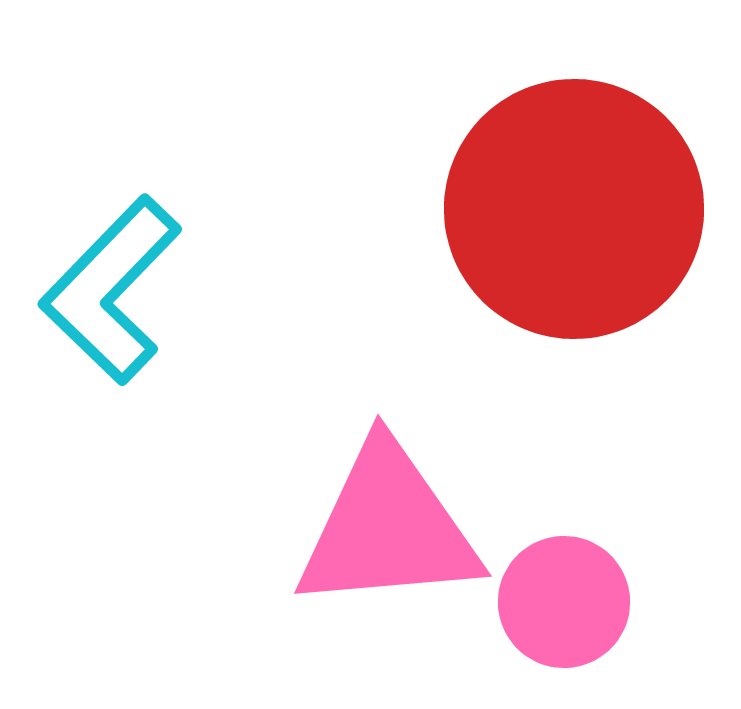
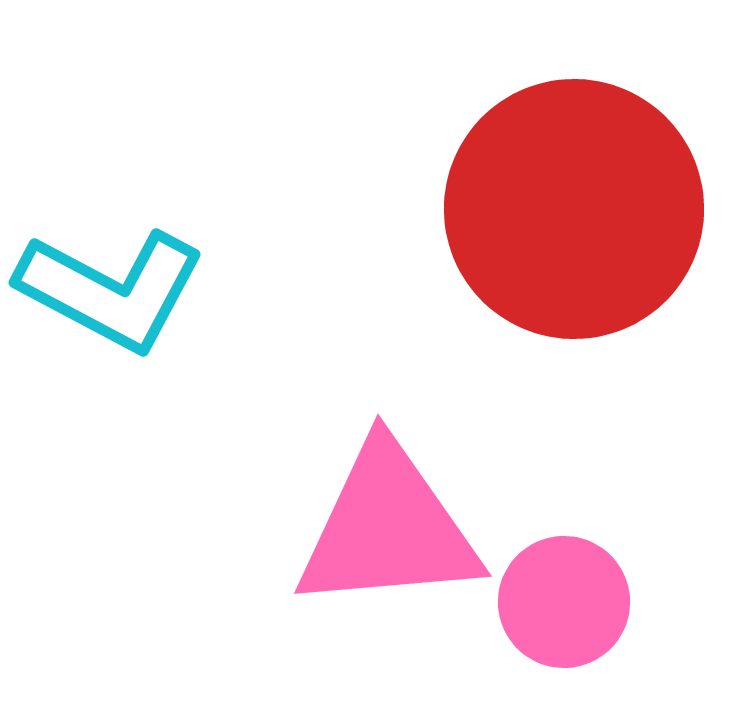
cyan L-shape: rotated 106 degrees counterclockwise
